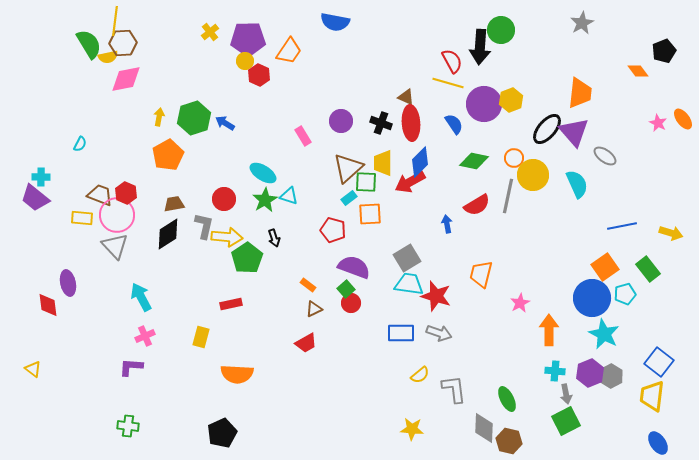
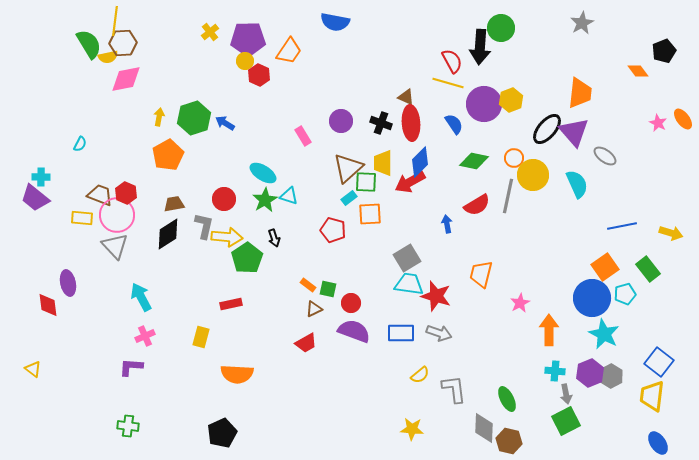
green circle at (501, 30): moved 2 px up
purple semicircle at (354, 267): moved 64 px down
green square at (346, 289): moved 18 px left; rotated 36 degrees counterclockwise
